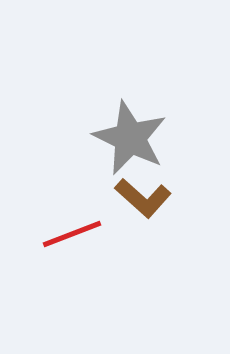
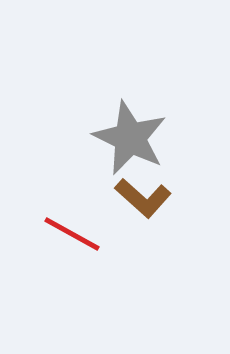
red line: rotated 50 degrees clockwise
